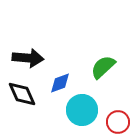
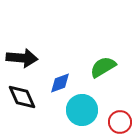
black arrow: moved 6 px left
green semicircle: rotated 12 degrees clockwise
black diamond: moved 3 px down
red circle: moved 2 px right
